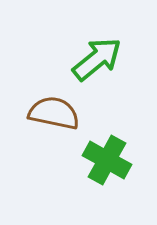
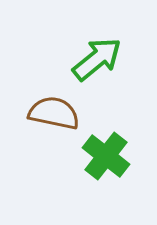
green cross: moved 1 px left, 4 px up; rotated 9 degrees clockwise
